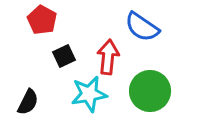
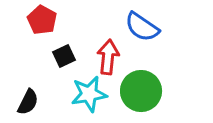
green circle: moved 9 px left
